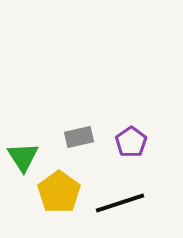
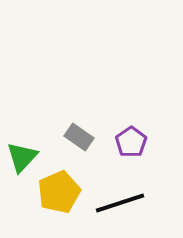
gray rectangle: rotated 48 degrees clockwise
green triangle: moved 1 px left; rotated 16 degrees clockwise
yellow pentagon: rotated 12 degrees clockwise
